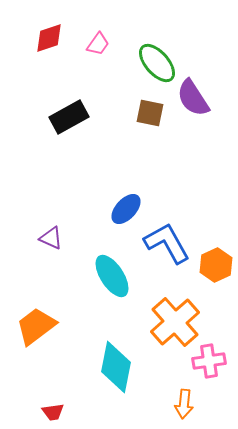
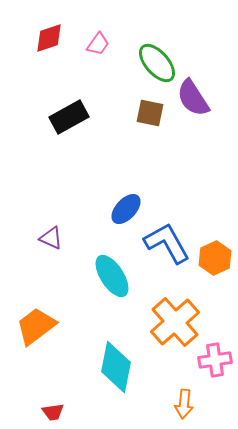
orange hexagon: moved 1 px left, 7 px up
pink cross: moved 6 px right, 1 px up
